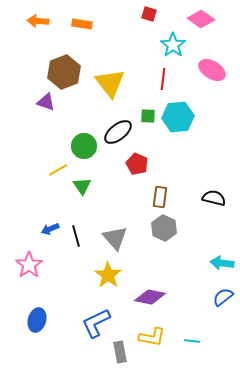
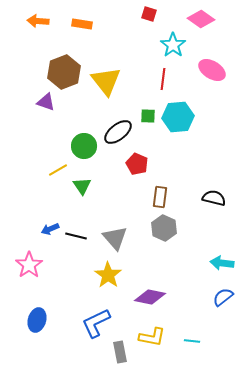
yellow triangle: moved 4 px left, 2 px up
black line: rotated 60 degrees counterclockwise
